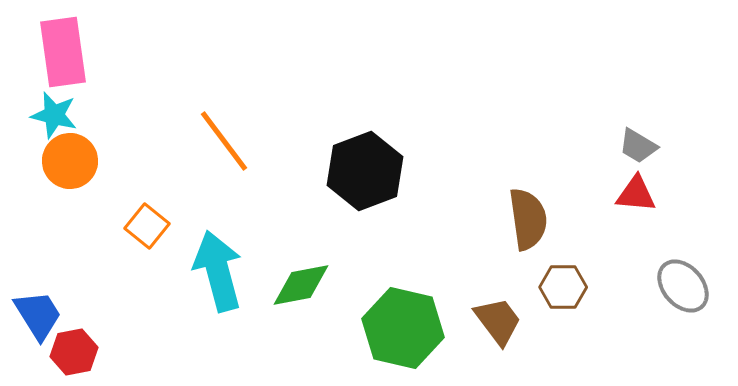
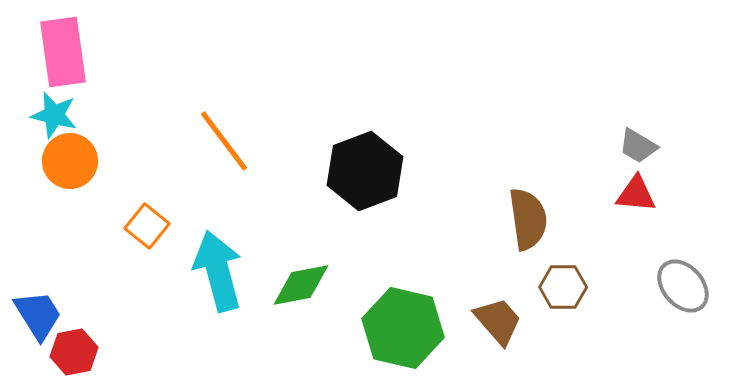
brown trapezoid: rotated 4 degrees counterclockwise
